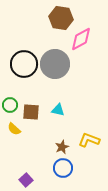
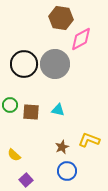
yellow semicircle: moved 26 px down
blue circle: moved 4 px right, 3 px down
